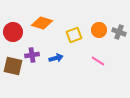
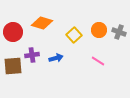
yellow square: rotated 21 degrees counterclockwise
brown square: rotated 18 degrees counterclockwise
